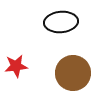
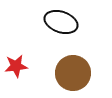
black ellipse: rotated 24 degrees clockwise
